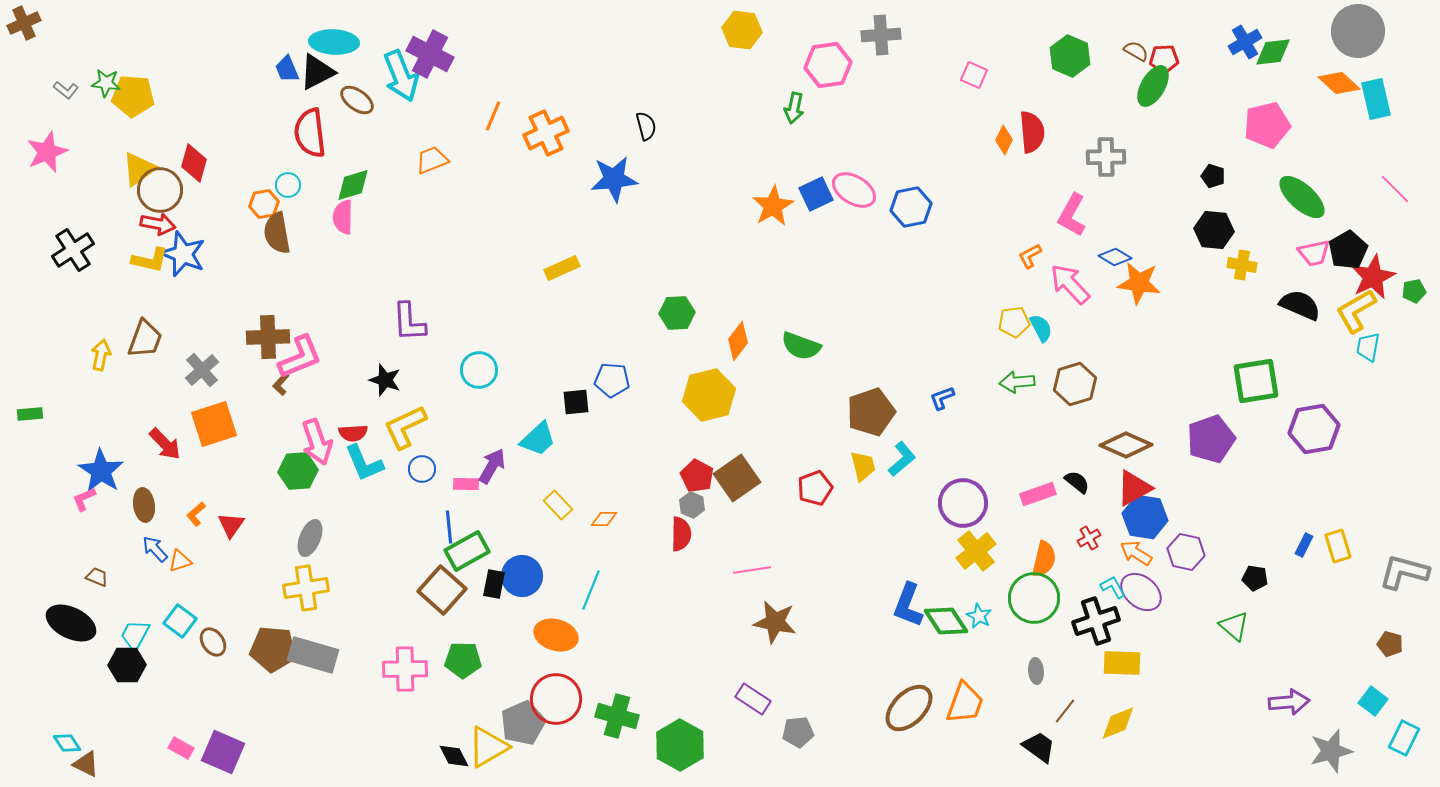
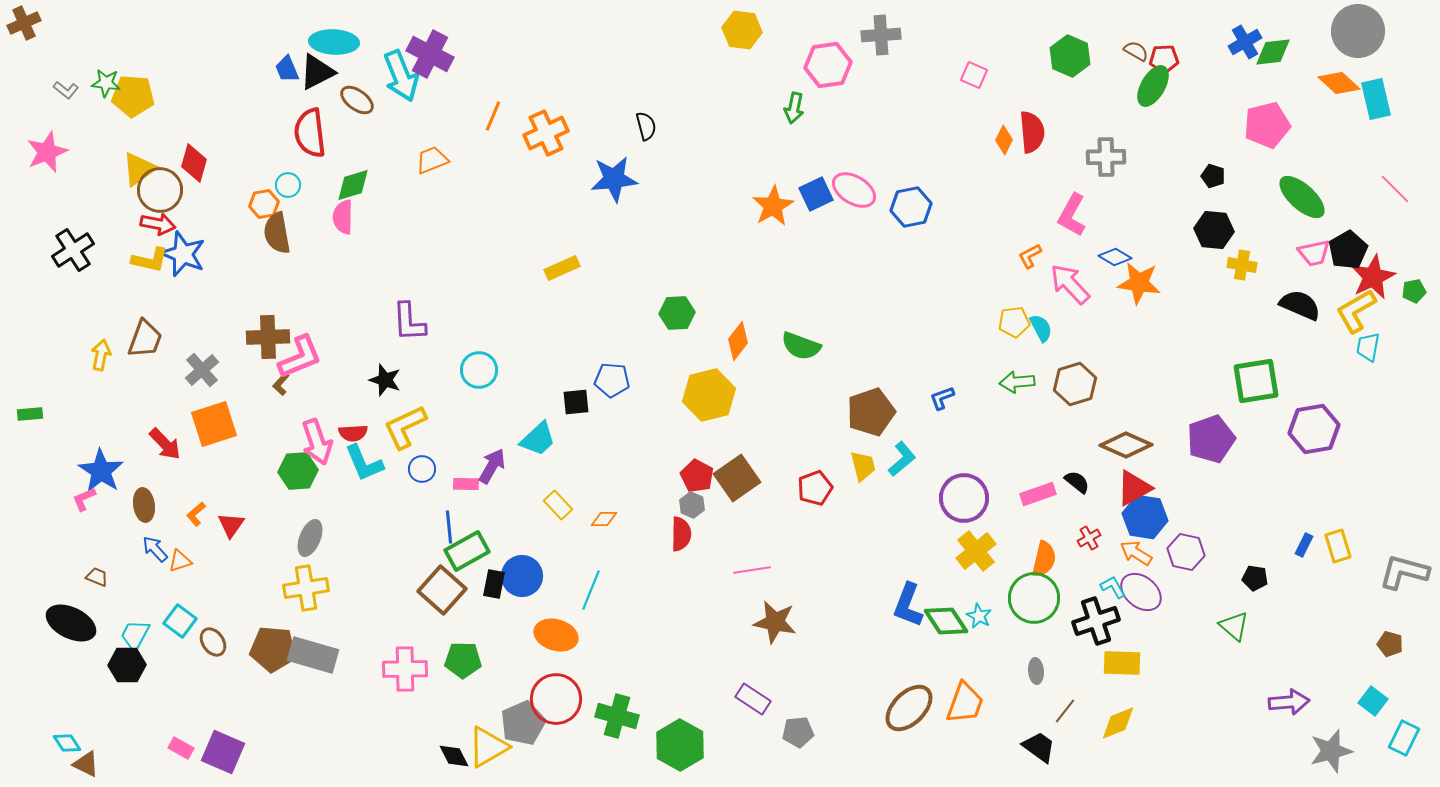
purple circle at (963, 503): moved 1 px right, 5 px up
